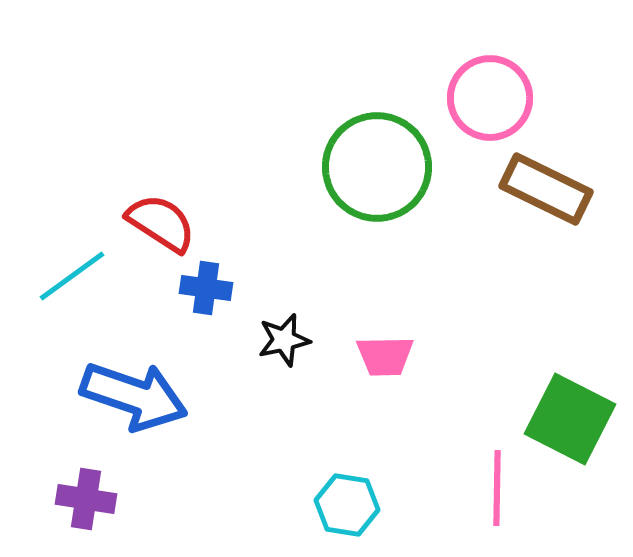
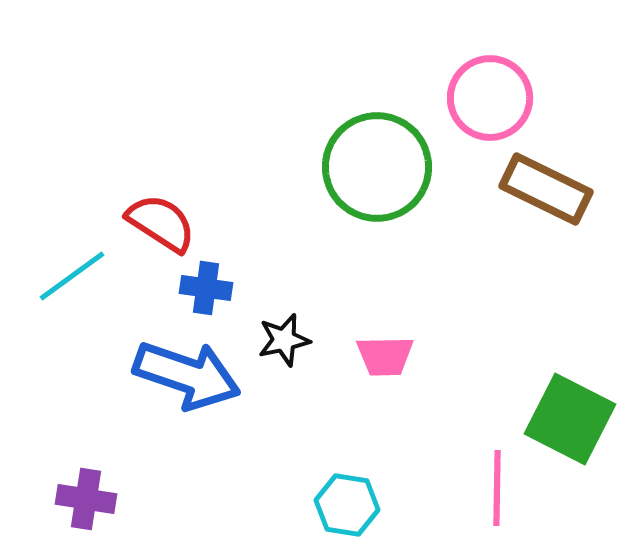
blue arrow: moved 53 px right, 21 px up
